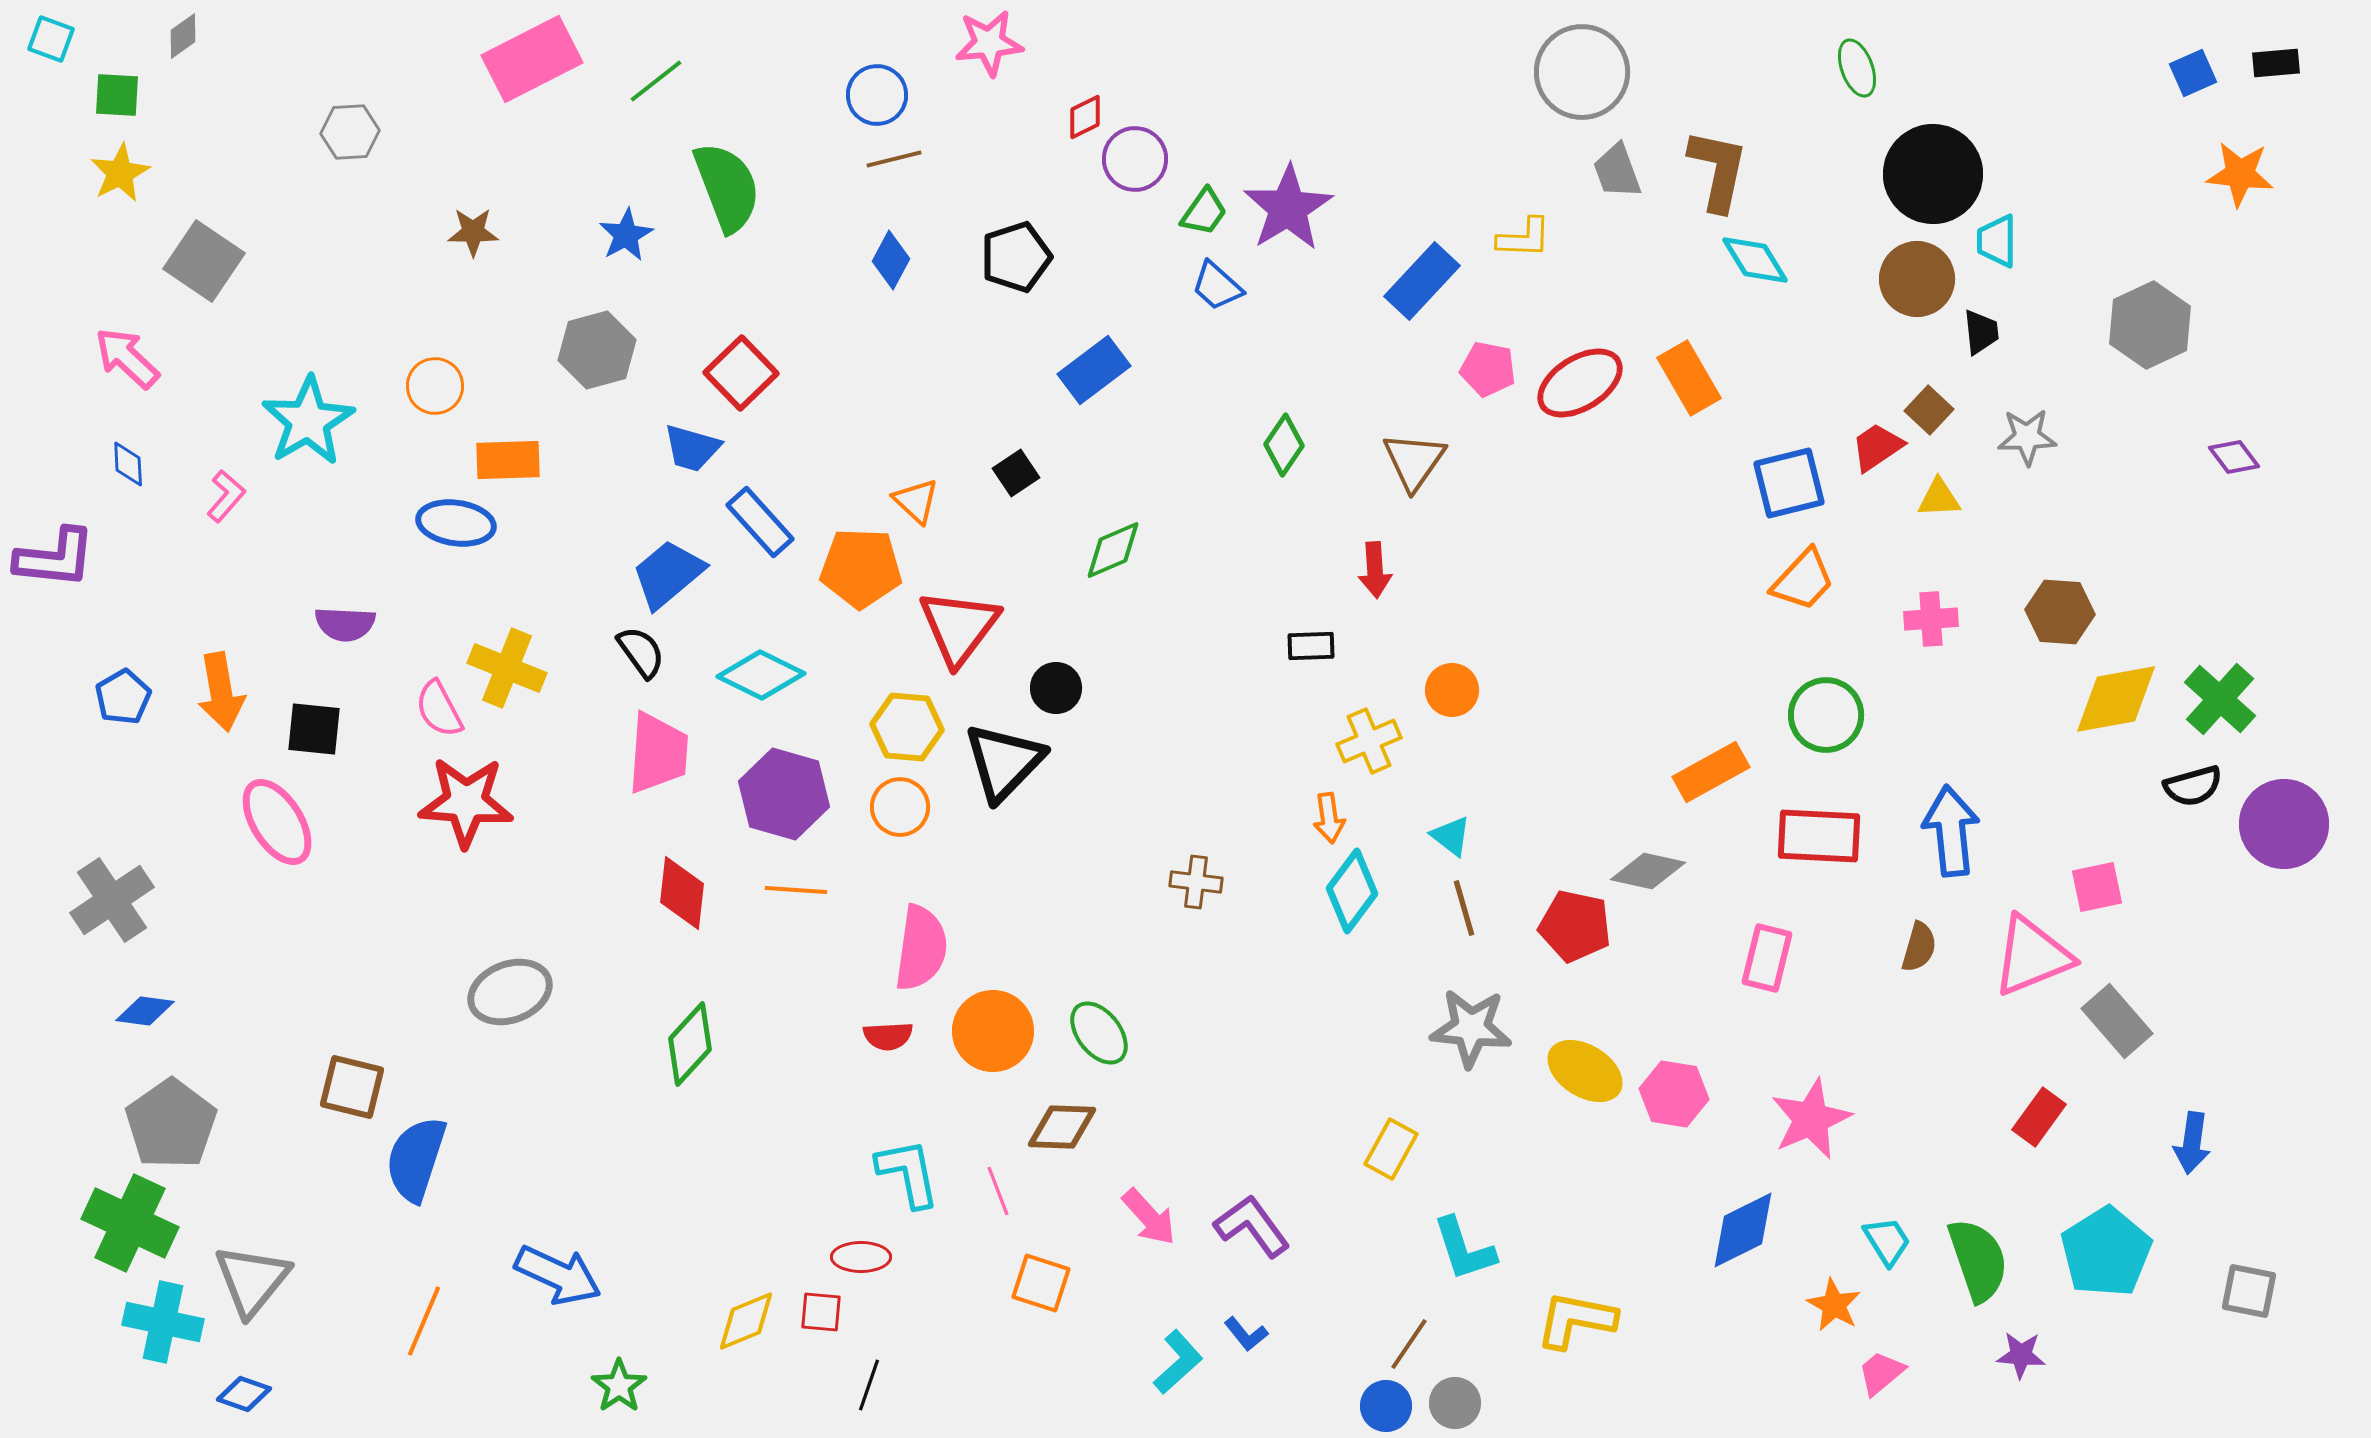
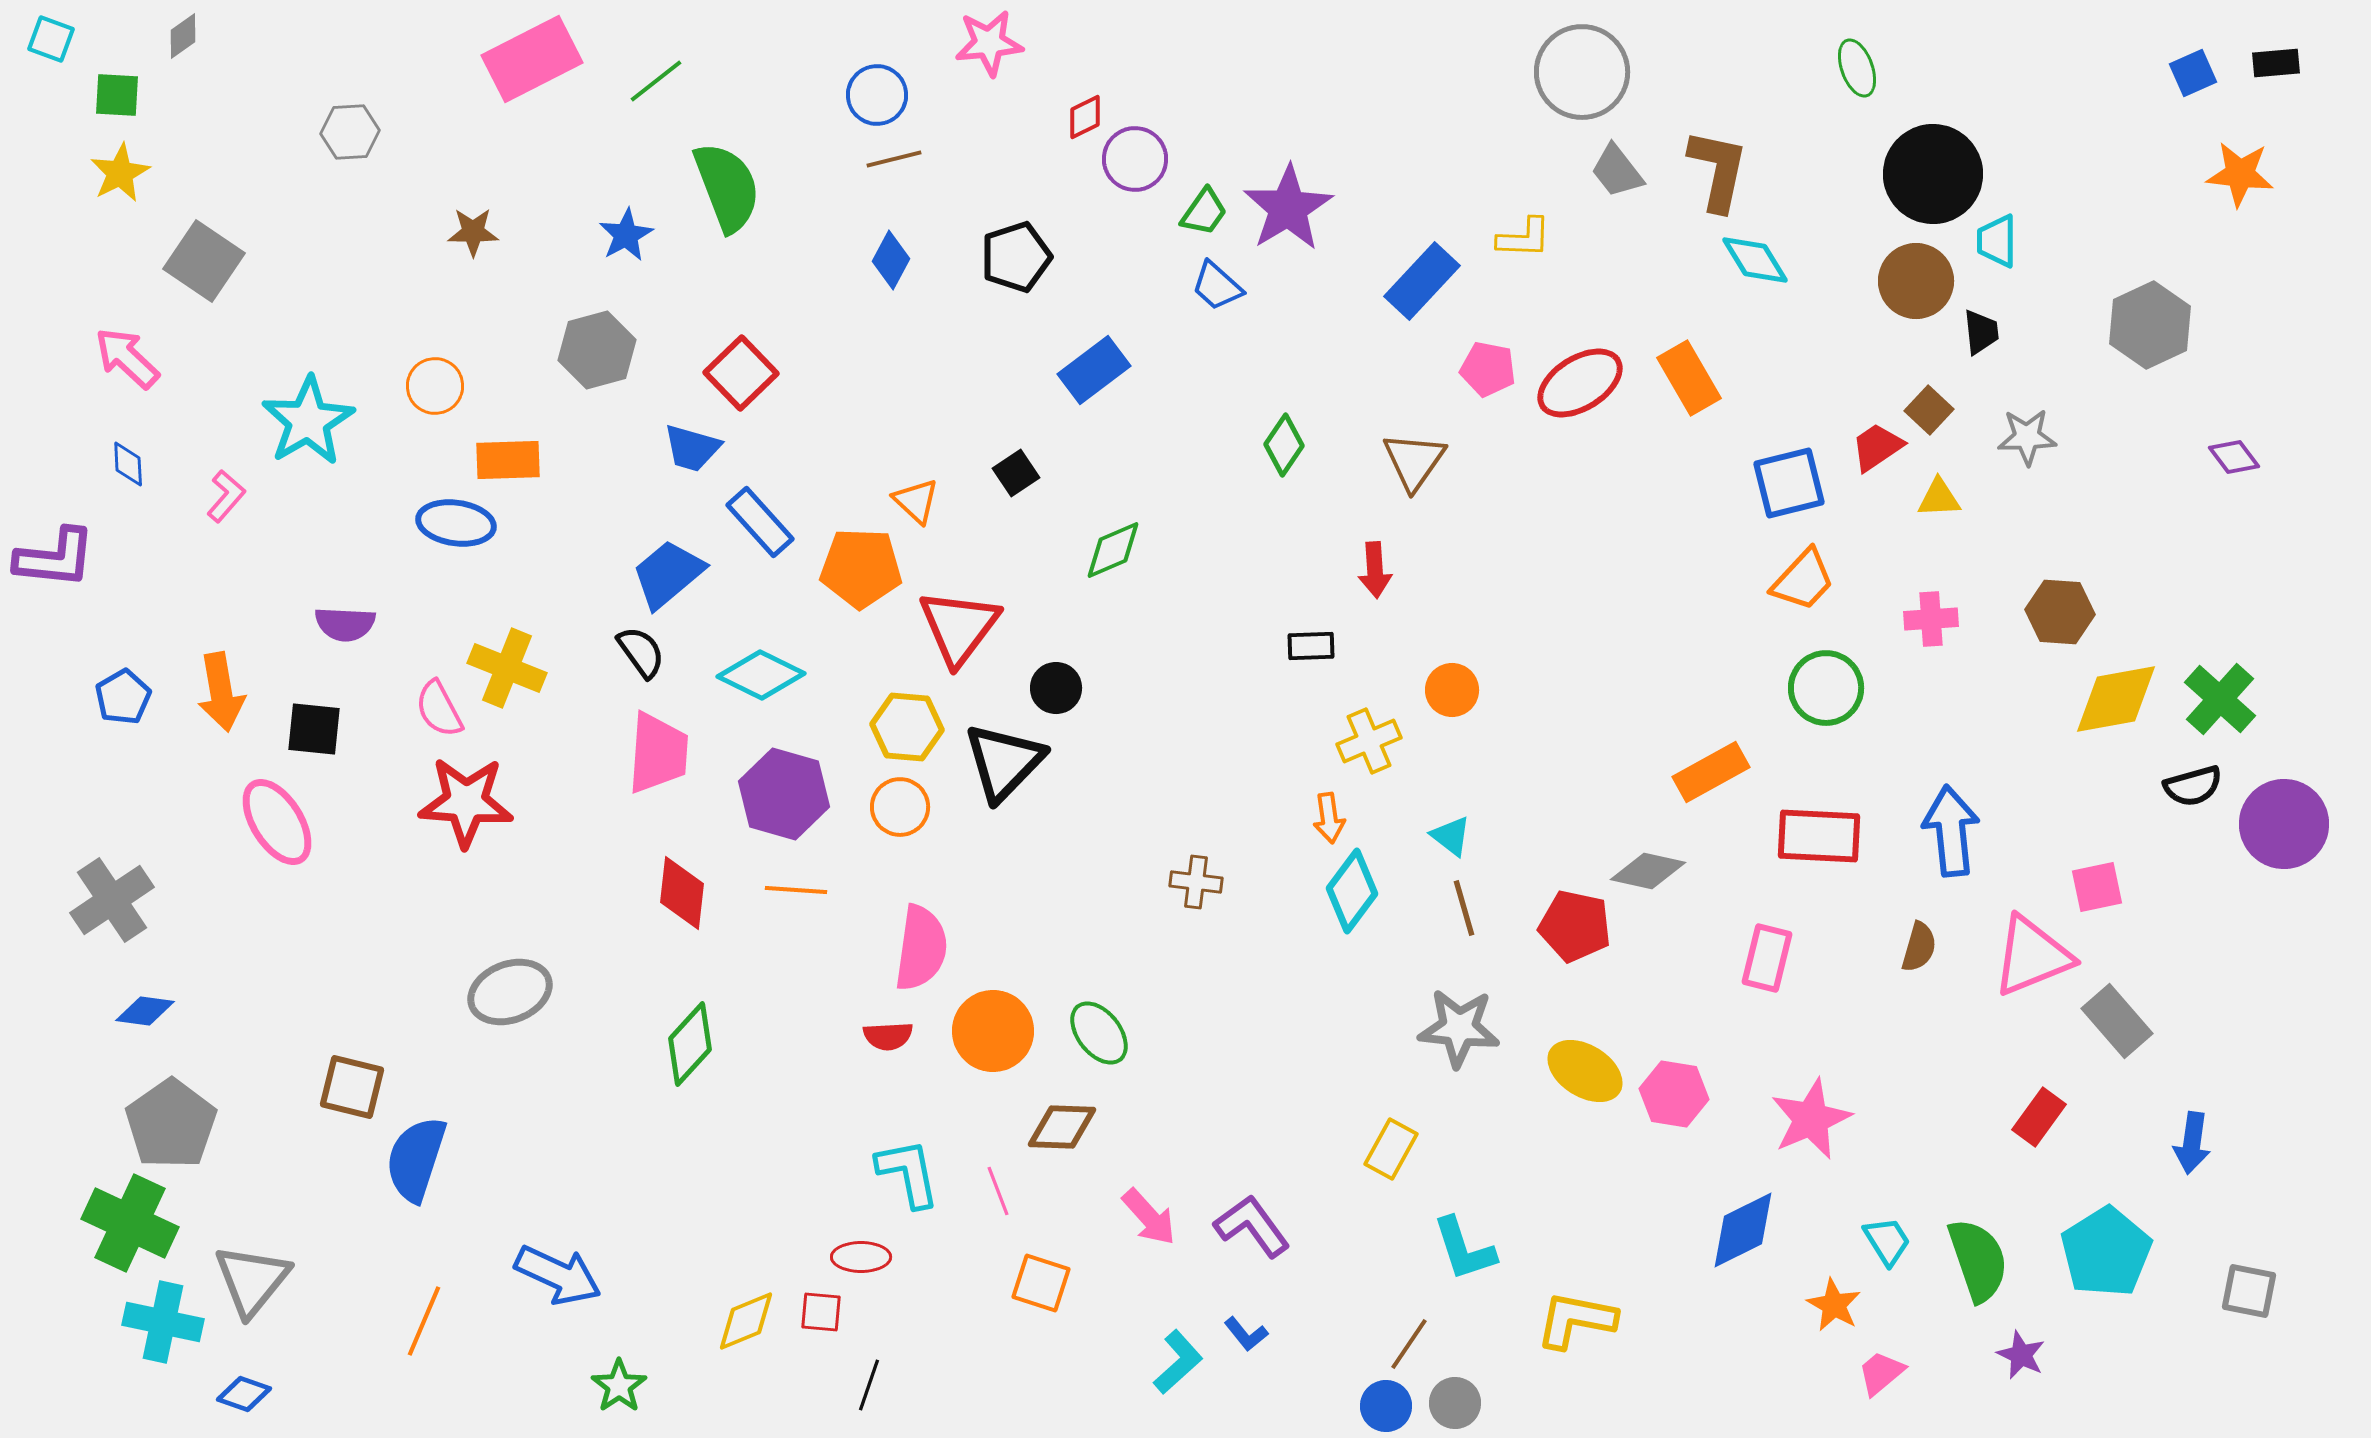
gray trapezoid at (1617, 171): rotated 18 degrees counterclockwise
brown circle at (1917, 279): moved 1 px left, 2 px down
green circle at (1826, 715): moved 27 px up
gray star at (1471, 1028): moved 12 px left
purple star at (2021, 1355): rotated 21 degrees clockwise
